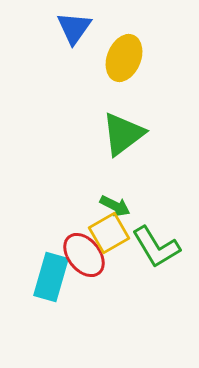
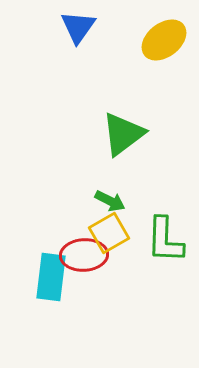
blue triangle: moved 4 px right, 1 px up
yellow ellipse: moved 40 px right, 18 px up; rotated 30 degrees clockwise
green arrow: moved 5 px left, 5 px up
green L-shape: moved 9 px right, 7 px up; rotated 33 degrees clockwise
red ellipse: rotated 54 degrees counterclockwise
cyan rectangle: rotated 9 degrees counterclockwise
